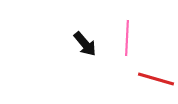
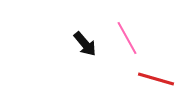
pink line: rotated 32 degrees counterclockwise
